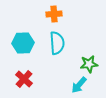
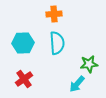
red cross: rotated 12 degrees clockwise
cyan arrow: moved 2 px left, 1 px up
